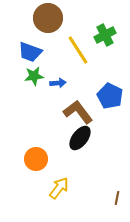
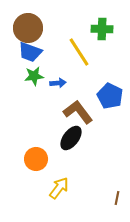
brown circle: moved 20 px left, 10 px down
green cross: moved 3 px left, 6 px up; rotated 30 degrees clockwise
yellow line: moved 1 px right, 2 px down
black ellipse: moved 9 px left
